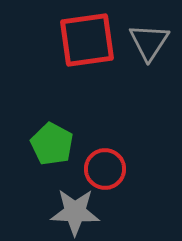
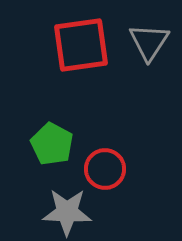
red square: moved 6 px left, 5 px down
gray star: moved 8 px left
